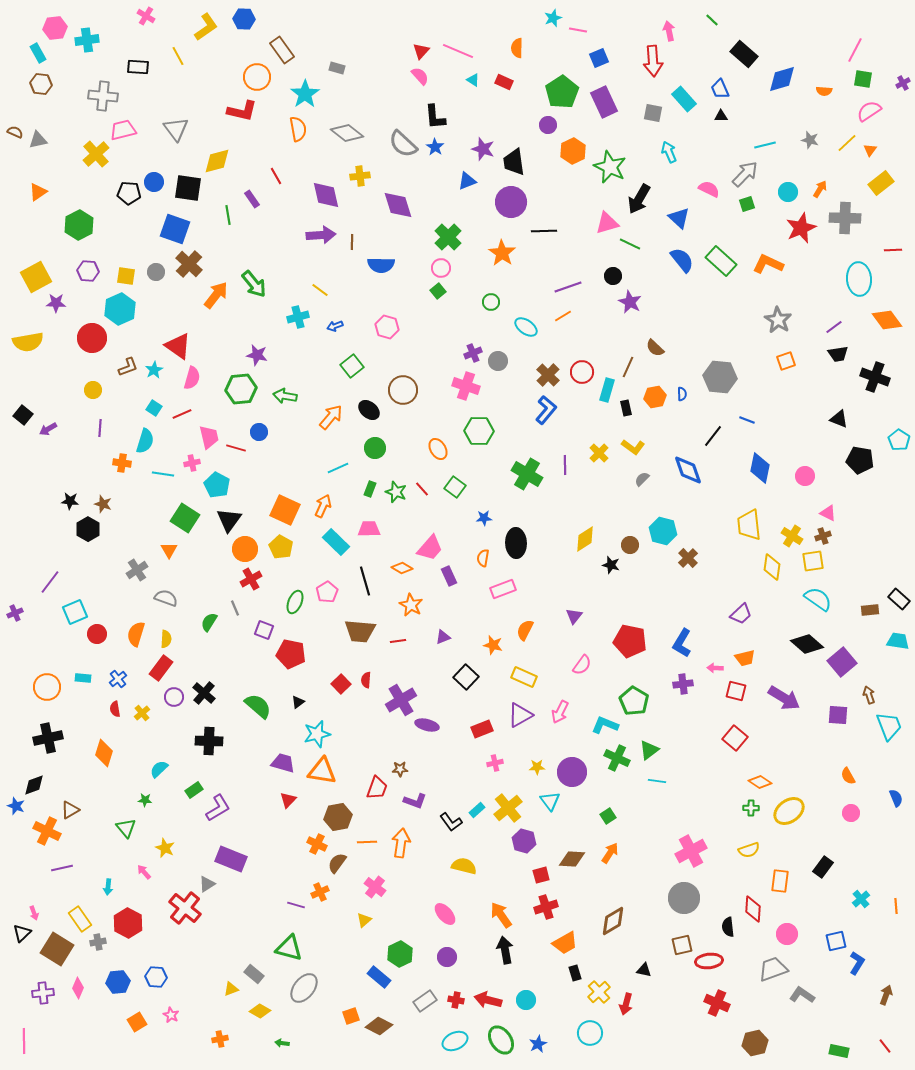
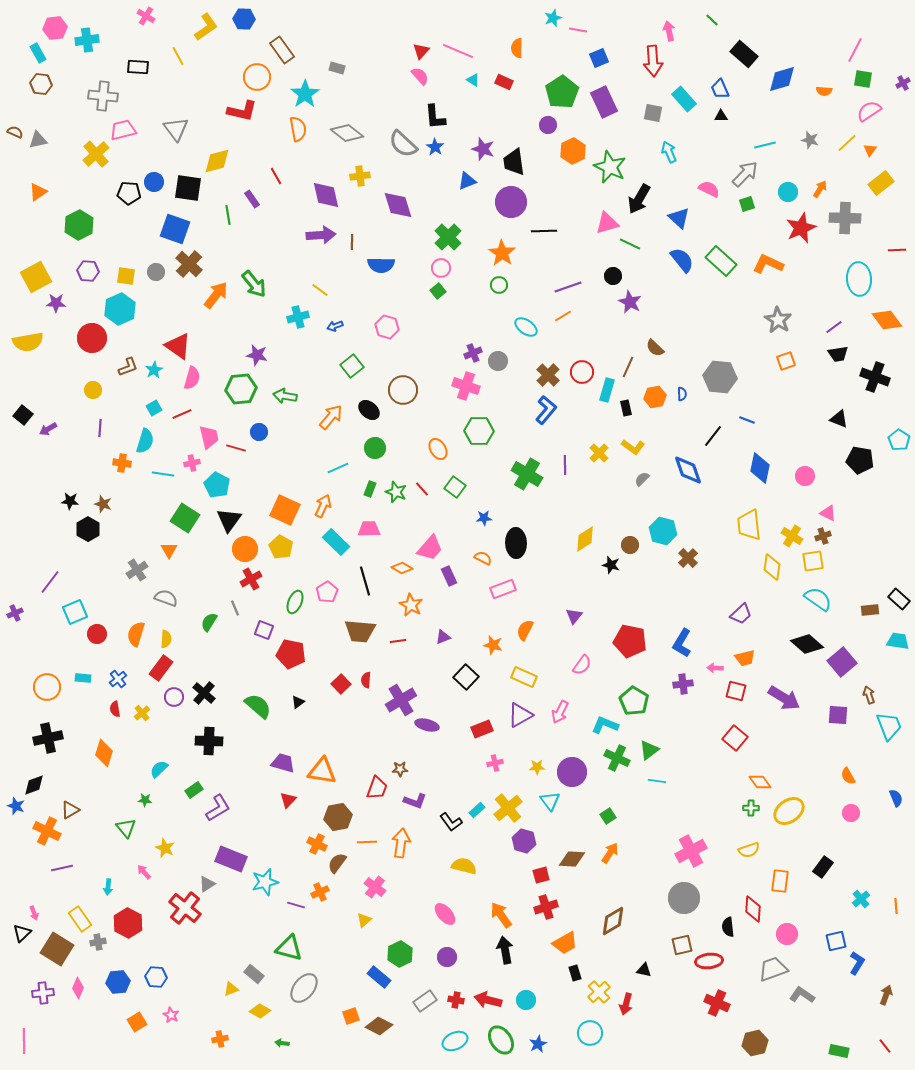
red line at (893, 250): moved 4 px right
green circle at (491, 302): moved 8 px right, 17 px up
cyan square at (154, 408): rotated 28 degrees clockwise
orange semicircle at (483, 558): rotated 108 degrees clockwise
cyan star at (317, 734): moved 52 px left, 148 px down
orange diamond at (760, 782): rotated 20 degrees clockwise
